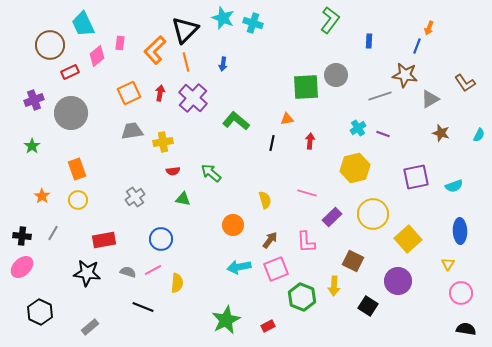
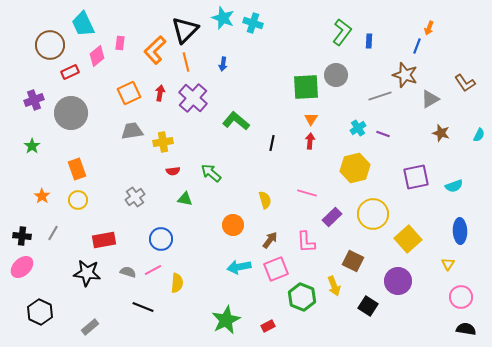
green L-shape at (330, 20): moved 12 px right, 12 px down
brown star at (405, 75): rotated 10 degrees clockwise
orange triangle at (287, 119): moved 24 px right; rotated 48 degrees counterclockwise
green triangle at (183, 199): moved 2 px right
yellow arrow at (334, 286): rotated 24 degrees counterclockwise
pink circle at (461, 293): moved 4 px down
